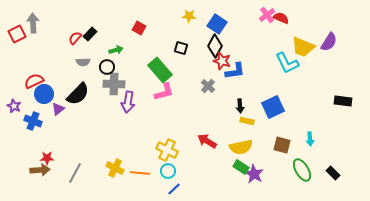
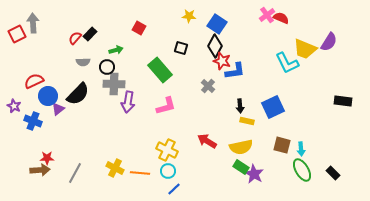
yellow trapezoid at (303, 47): moved 2 px right, 2 px down
pink L-shape at (164, 92): moved 2 px right, 14 px down
blue circle at (44, 94): moved 4 px right, 2 px down
cyan arrow at (310, 139): moved 9 px left, 10 px down
